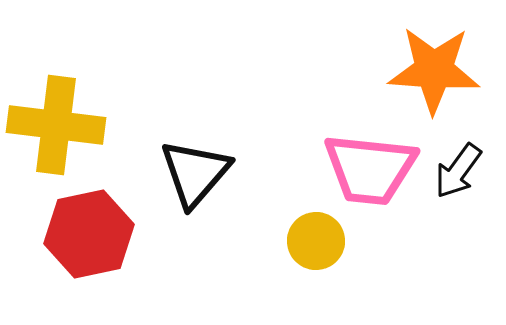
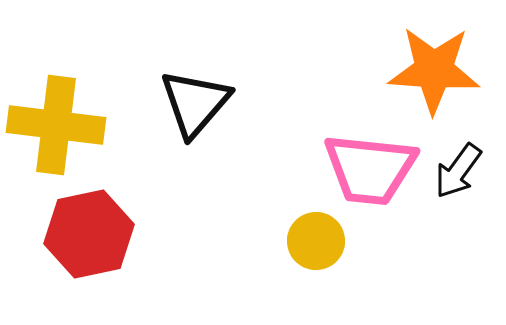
black triangle: moved 70 px up
